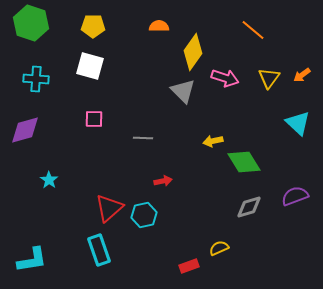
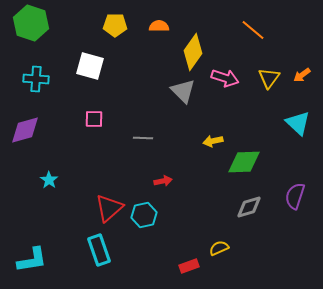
yellow pentagon: moved 22 px right, 1 px up
green diamond: rotated 60 degrees counterclockwise
purple semicircle: rotated 52 degrees counterclockwise
